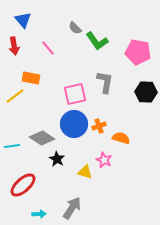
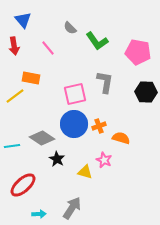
gray semicircle: moved 5 px left
